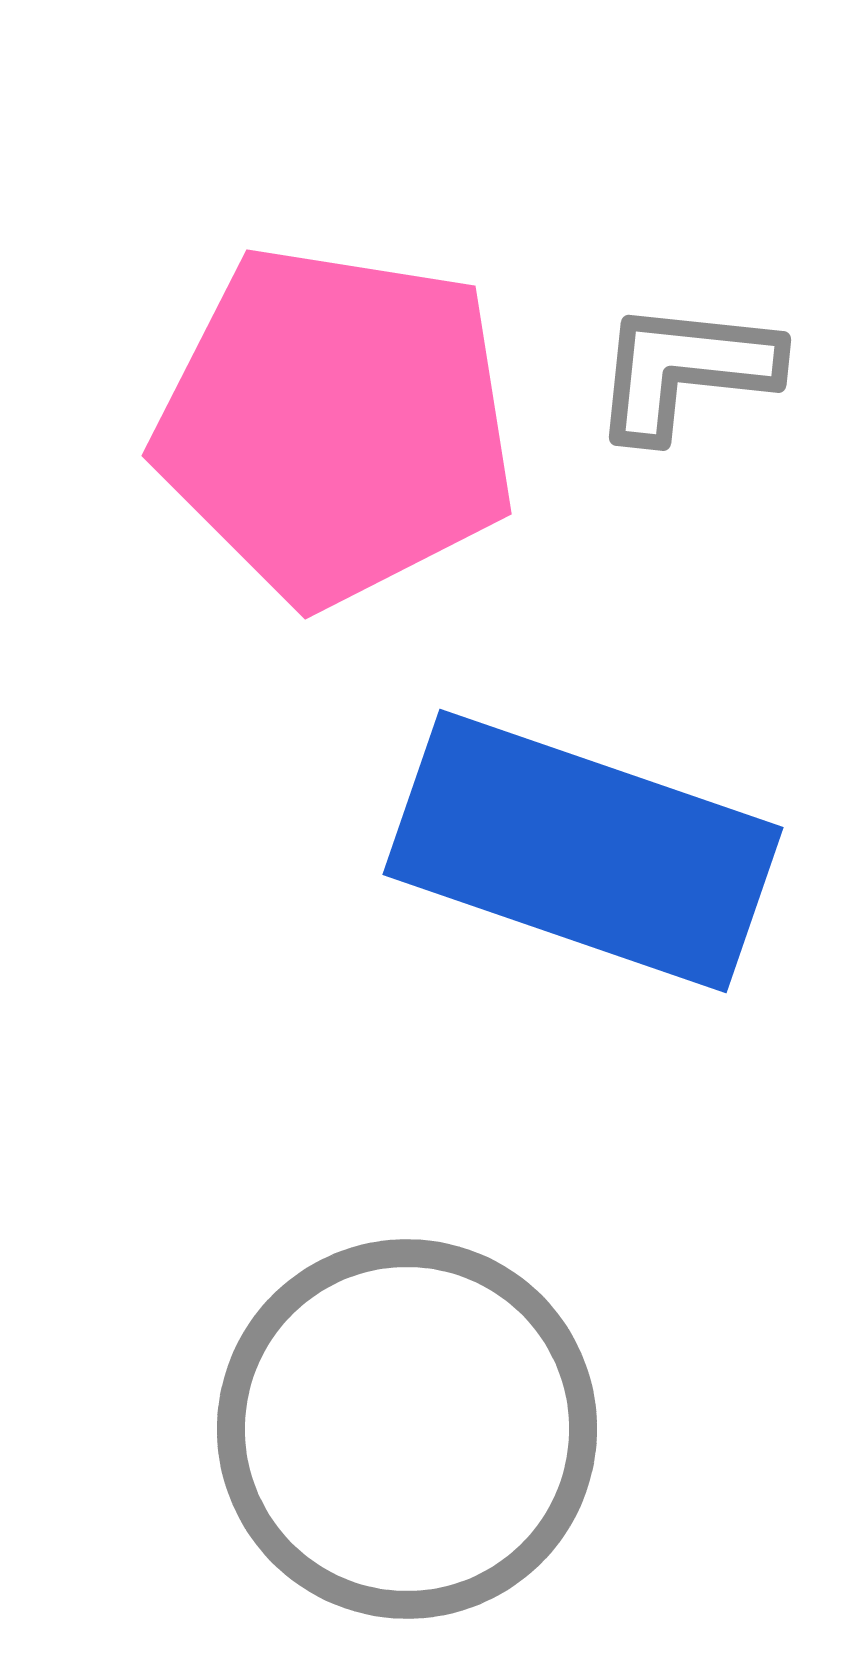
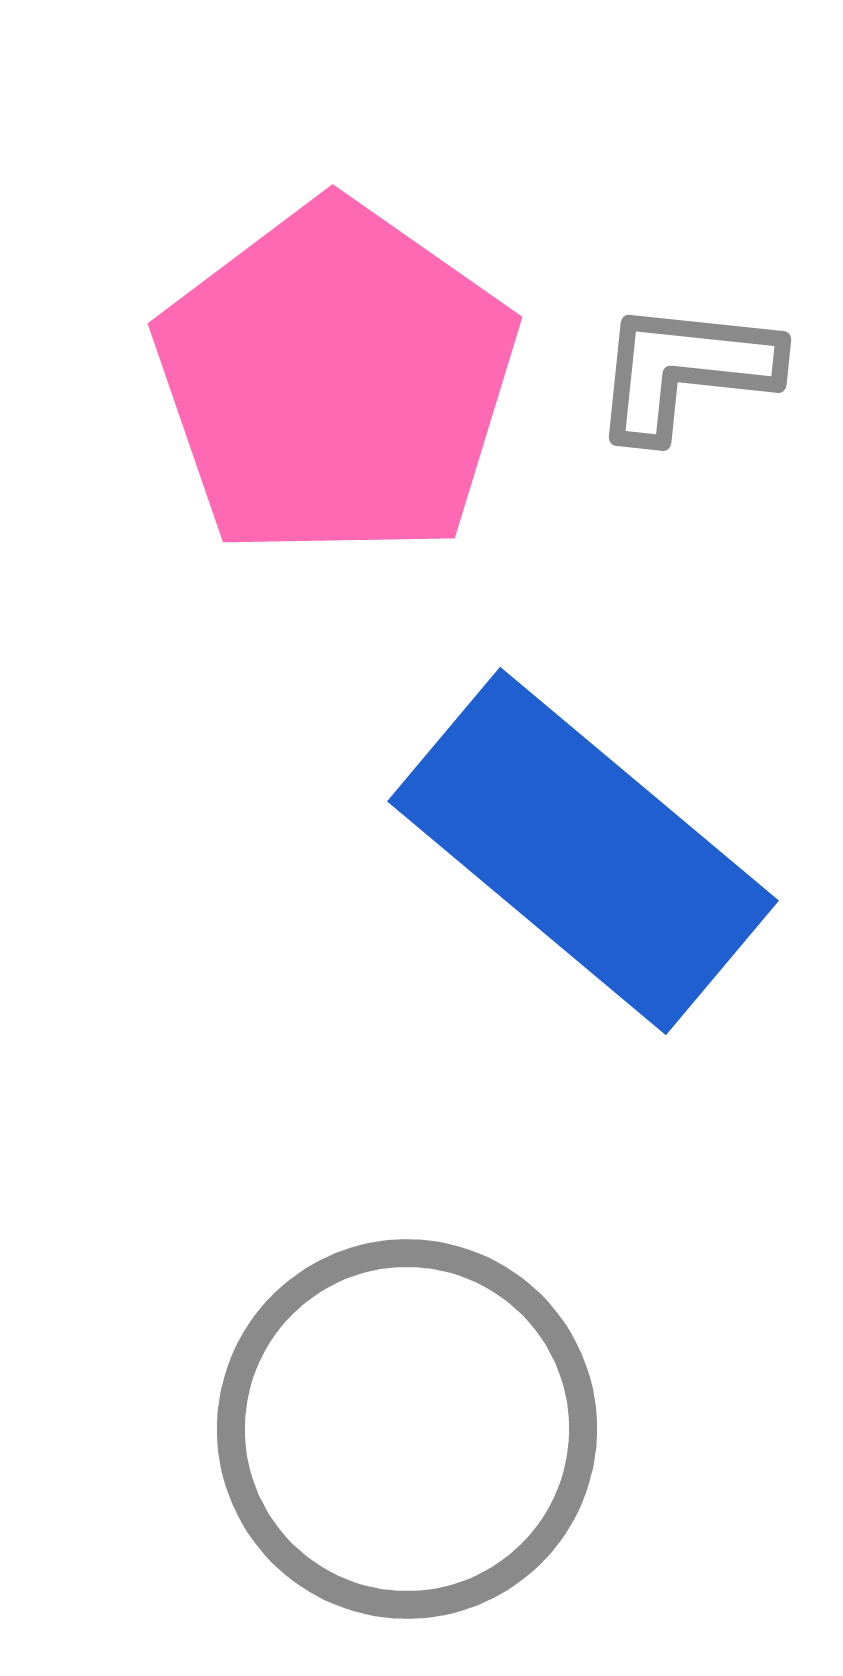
pink pentagon: moved 44 px up; rotated 26 degrees clockwise
blue rectangle: rotated 21 degrees clockwise
